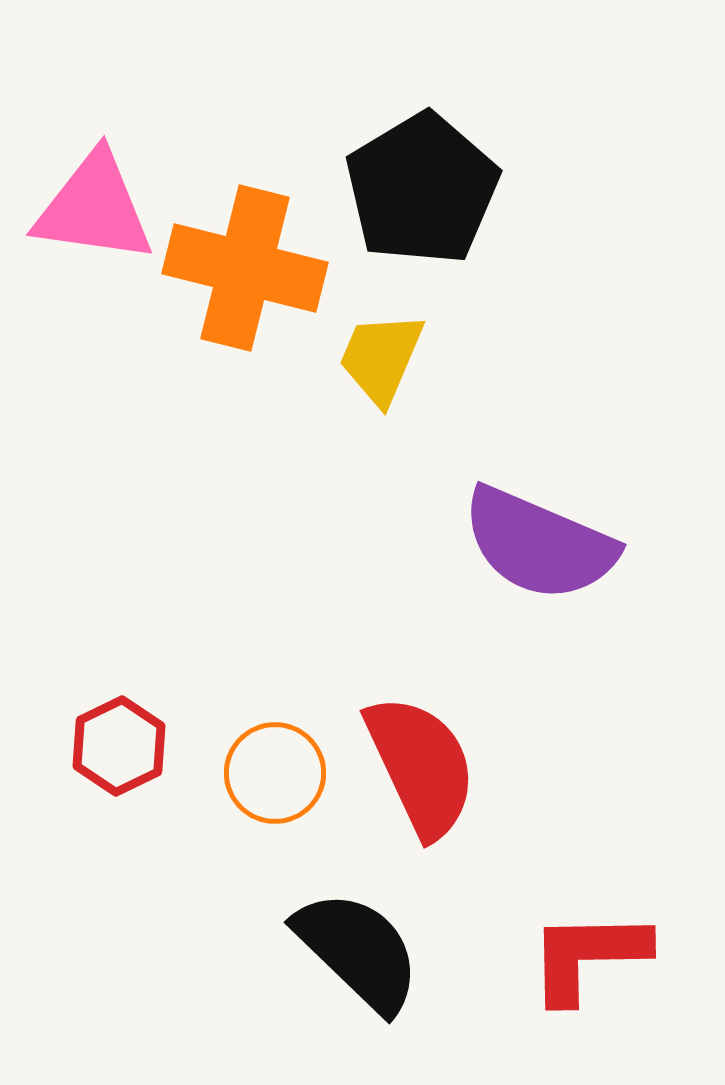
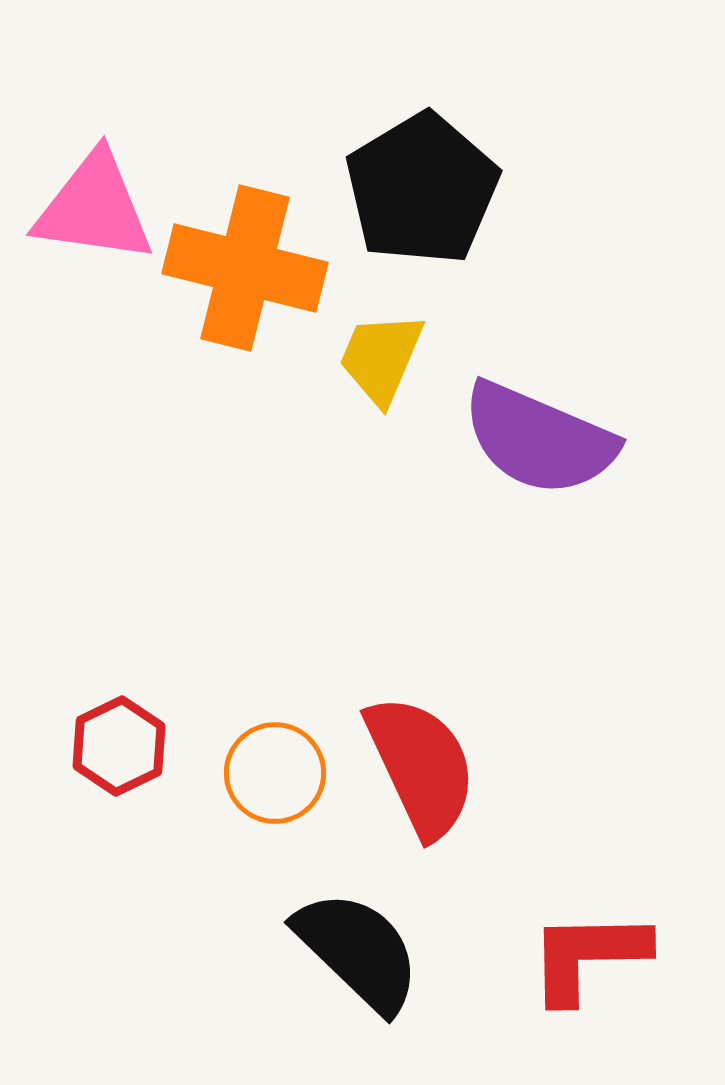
purple semicircle: moved 105 px up
